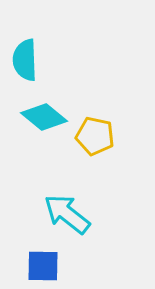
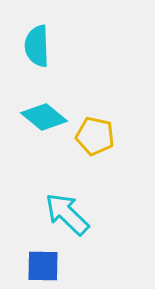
cyan semicircle: moved 12 px right, 14 px up
cyan arrow: rotated 6 degrees clockwise
